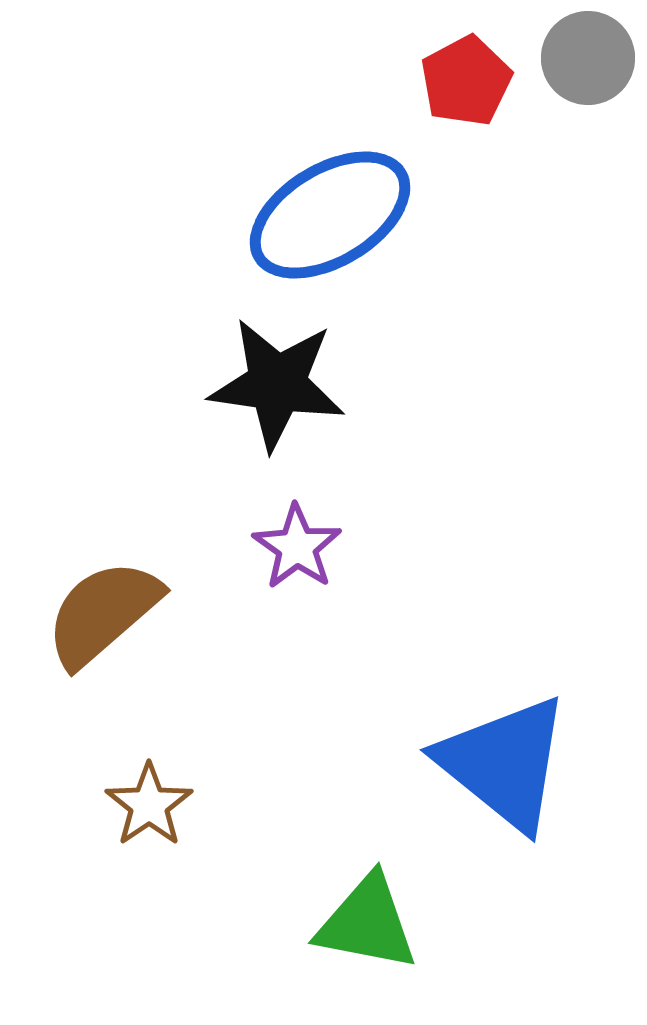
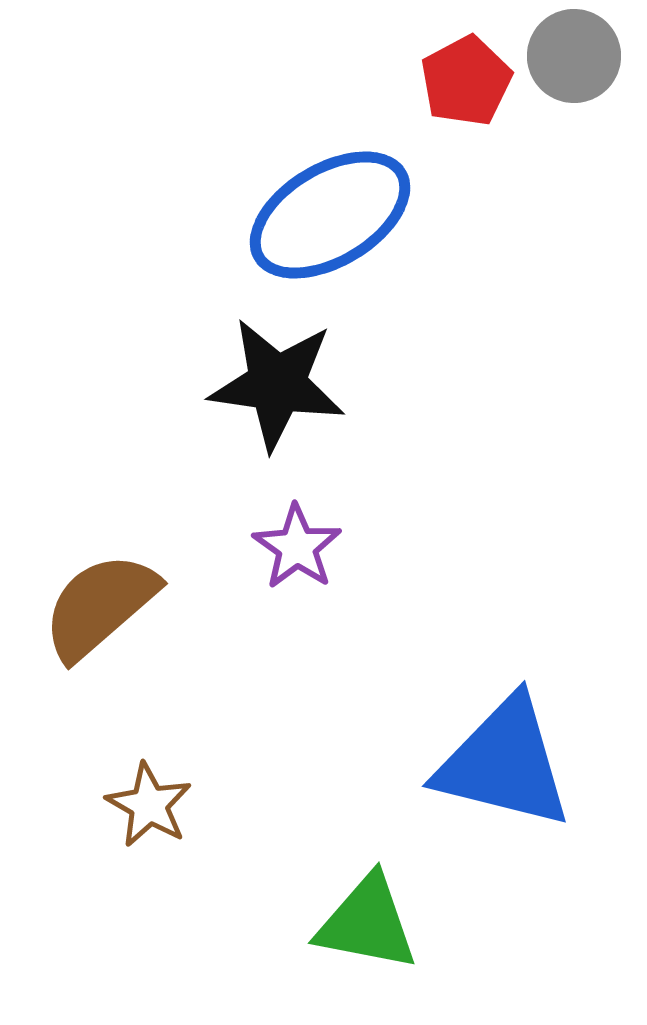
gray circle: moved 14 px left, 2 px up
brown semicircle: moved 3 px left, 7 px up
blue triangle: rotated 25 degrees counterclockwise
brown star: rotated 8 degrees counterclockwise
